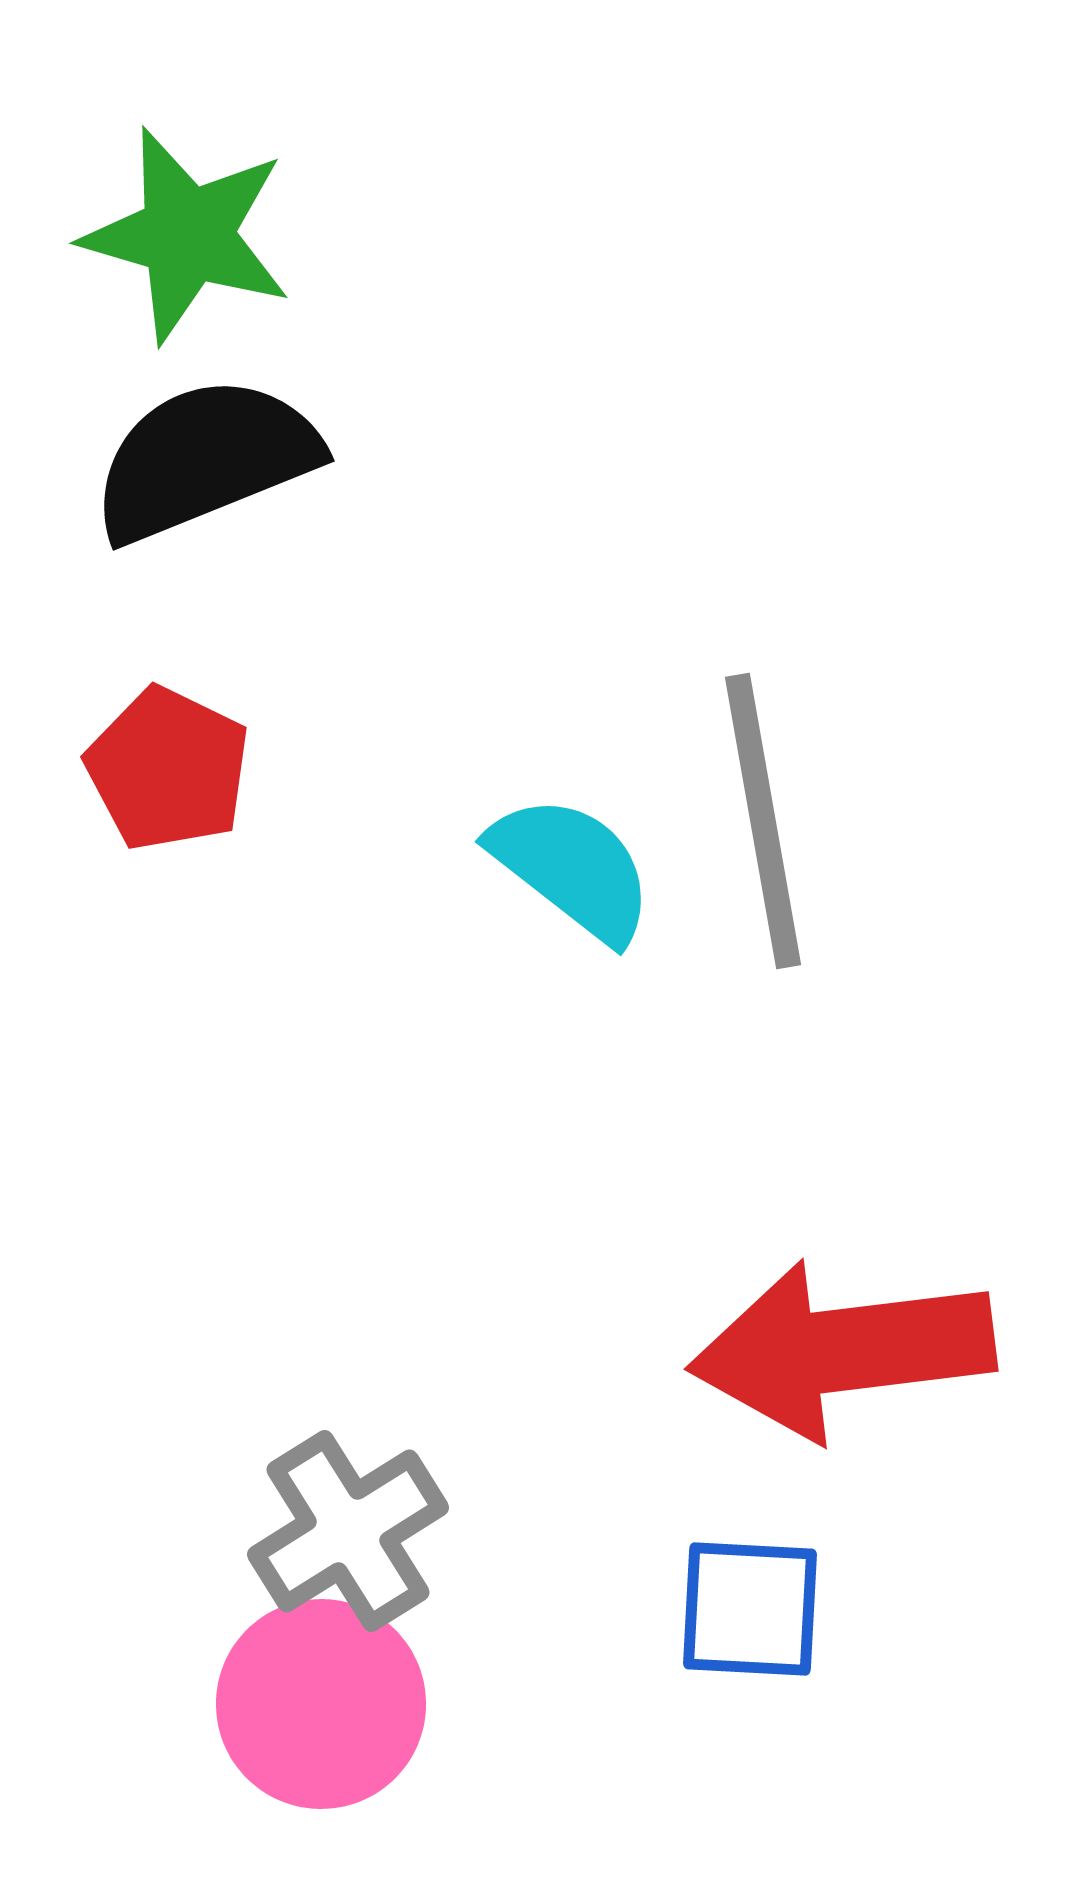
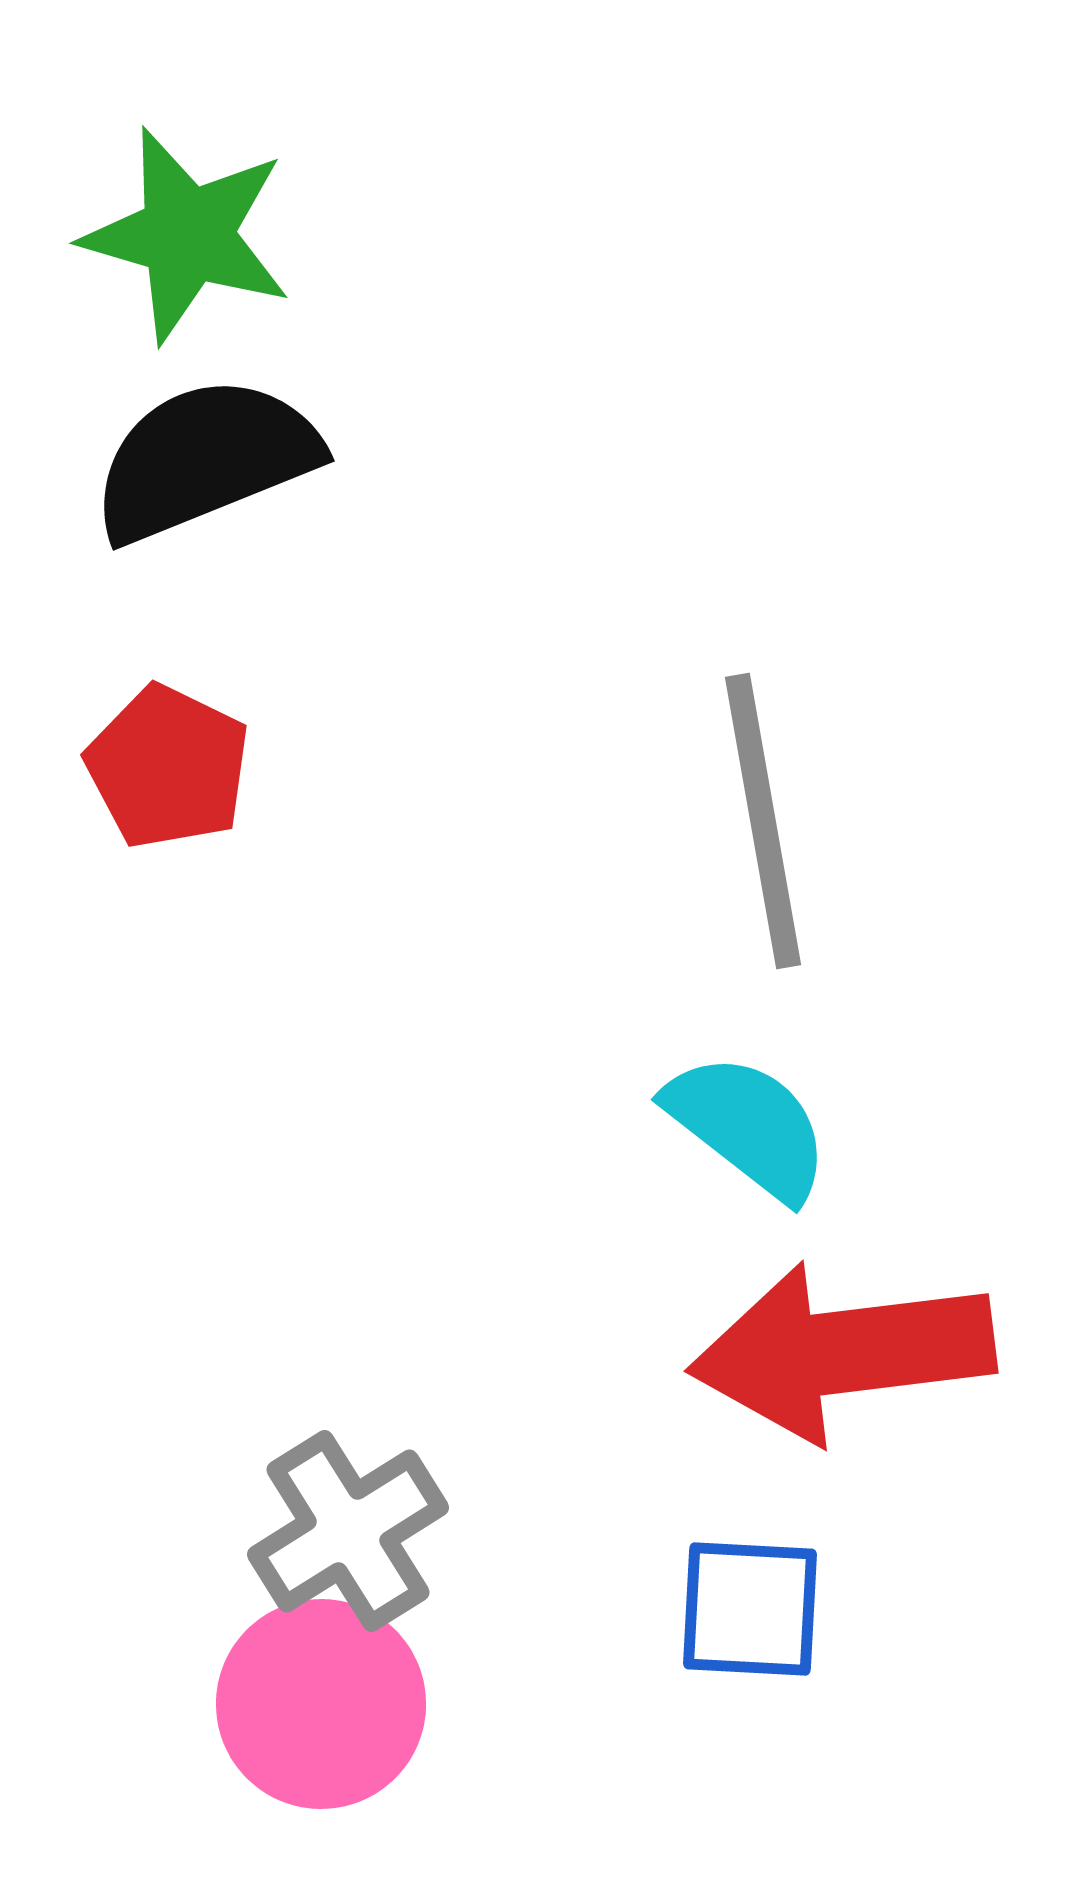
red pentagon: moved 2 px up
cyan semicircle: moved 176 px right, 258 px down
red arrow: moved 2 px down
